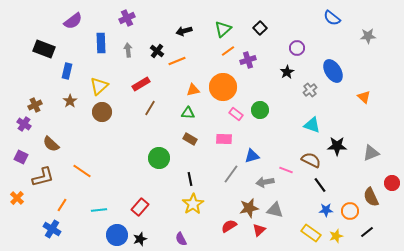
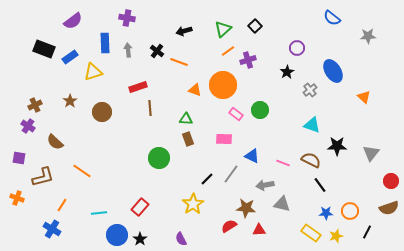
purple cross at (127, 18): rotated 35 degrees clockwise
black square at (260, 28): moved 5 px left, 2 px up
blue rectangle at (101, 43): moved 4 px right
orange line at (177, 61): moved 2 px right, 1 px down; rotated 42 degrees clockwise
blue rectangle at (67, 71): moved 3 px right, 14 px up; rotated 42 degrees clockwise
red rectangle at (141, 84): moved 3 px left, 3 px down; rotated 12 degrees clockwise
yellow triangle at (99, 86): moved 6 px left, 14 px up; rotated 24 degrees clockwise
orange circle at (223, 87): moved 2 px up
orange triangle at (193, 90): moved 2 px right; rotated 32 degrees clockwise
brown line at (150, 108): rotated 35 degrees counterclockwise
green triangle at (188, 113): moved 2 px left, 6 px down
purple cross at (24, 124): moved 4 px right, 2 px down
brown rectangle at (190, 139): moved 2 px left; rotated 40 degrees clockwise
brown semicircle at (51, 144): moved 4 px right, 2 px up
gray triangle at (371, 153): rotated 30 degrees counterclockwise
blue triangle at (252, 156): rotated 42 degrees clockwise
purple square at (21, 157): moved 2 px left, 1 px down; rotated 16 degrees counterclockwise
pink line at (286, 170): moved 3 px left, 7 px up
black line at (190, 179): moved 17 px right; rotated 56 degrees clockwise
gray arrow at (265, 182): moved 3 px down
red circle at (392, 183): moved 1 px left, 2 px up
brown semicircle at (371, 197): moved 18 px right, 11 px down; rotated 84 degrees counterclockwise
orange cross at (17, 198): rotated 24 degrees counterclockwise
brown star at (249, 208): moved 3 px left; rotated 18 degrees clockwise
cyan line at (99, 210): moved 3 px down
gray triangle at (275, 210): moved 7 px right, 6 px up
blue star at (326, 210): moved 3 px down
red triangle at (259, 230): rotated 40 degrees clockwise
black line at (367, 232): rotated 24 degrees counterclockwise
black star at (140, 239): rotated 16 degrees counterclockwise
